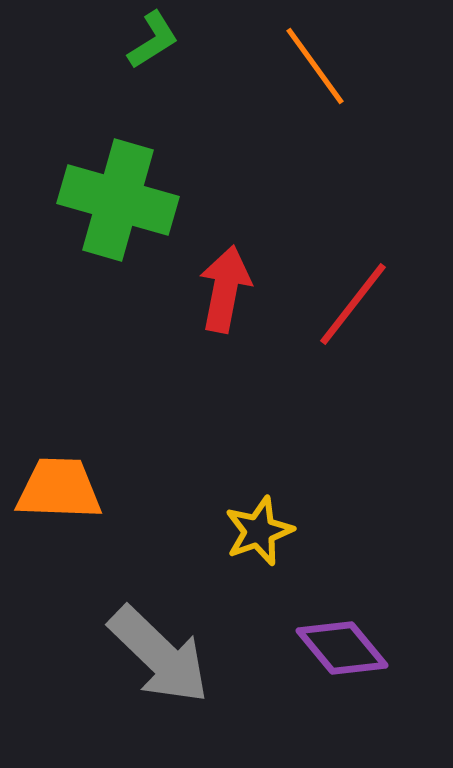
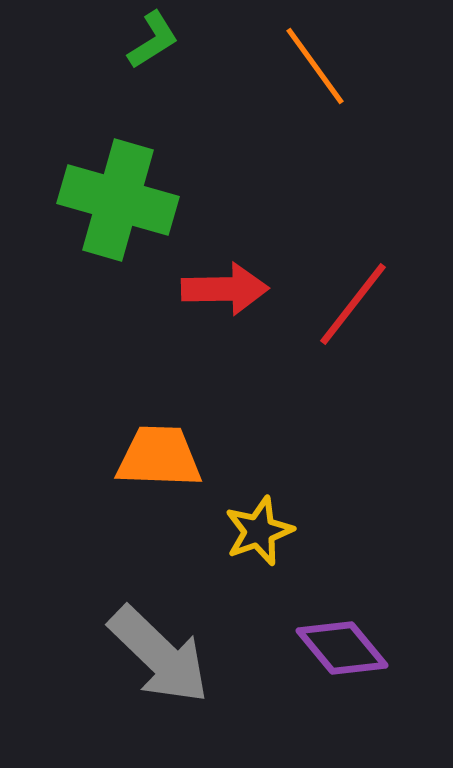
red arrow: rotated 78 degrees clockwise
orange trapezoid: moved 100 px right, 32 px up
